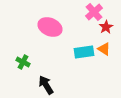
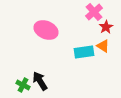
pink ellipse: moved 4 px left, 3 px down
orange triangle: moved 1 px left, 3 px up
green cross: moved 23 px down
black arrow: moved 6 px left, 4 px up
